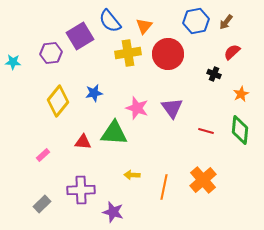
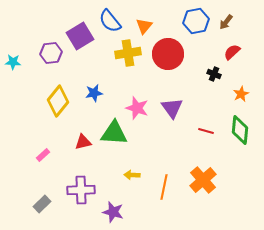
red triangle: rotated 18 degrees counterclockwise
